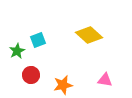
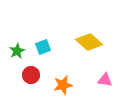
yellow diamond: moved 7 px down
cyan square: moved 5 px right, 7 px down
